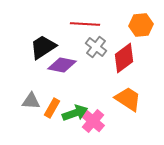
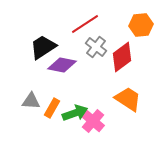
red line: rotated 36 degrees counterclockwise
red diamond: moved 2 px left, 1 px up
